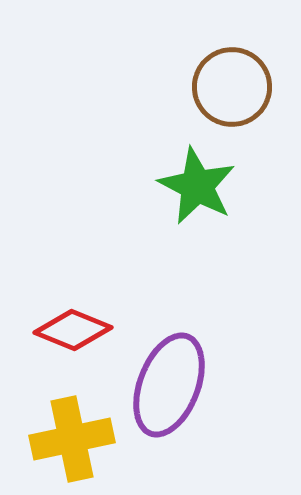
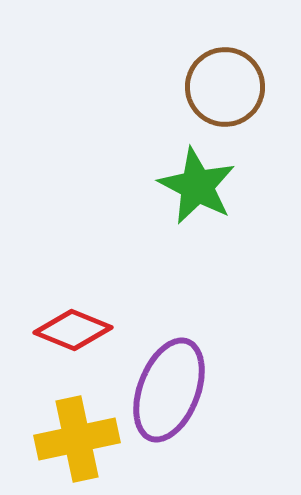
brown circle: moved 7 px left
purple ellipse: moved 5 px down
yellow cross: moved 5 px right
